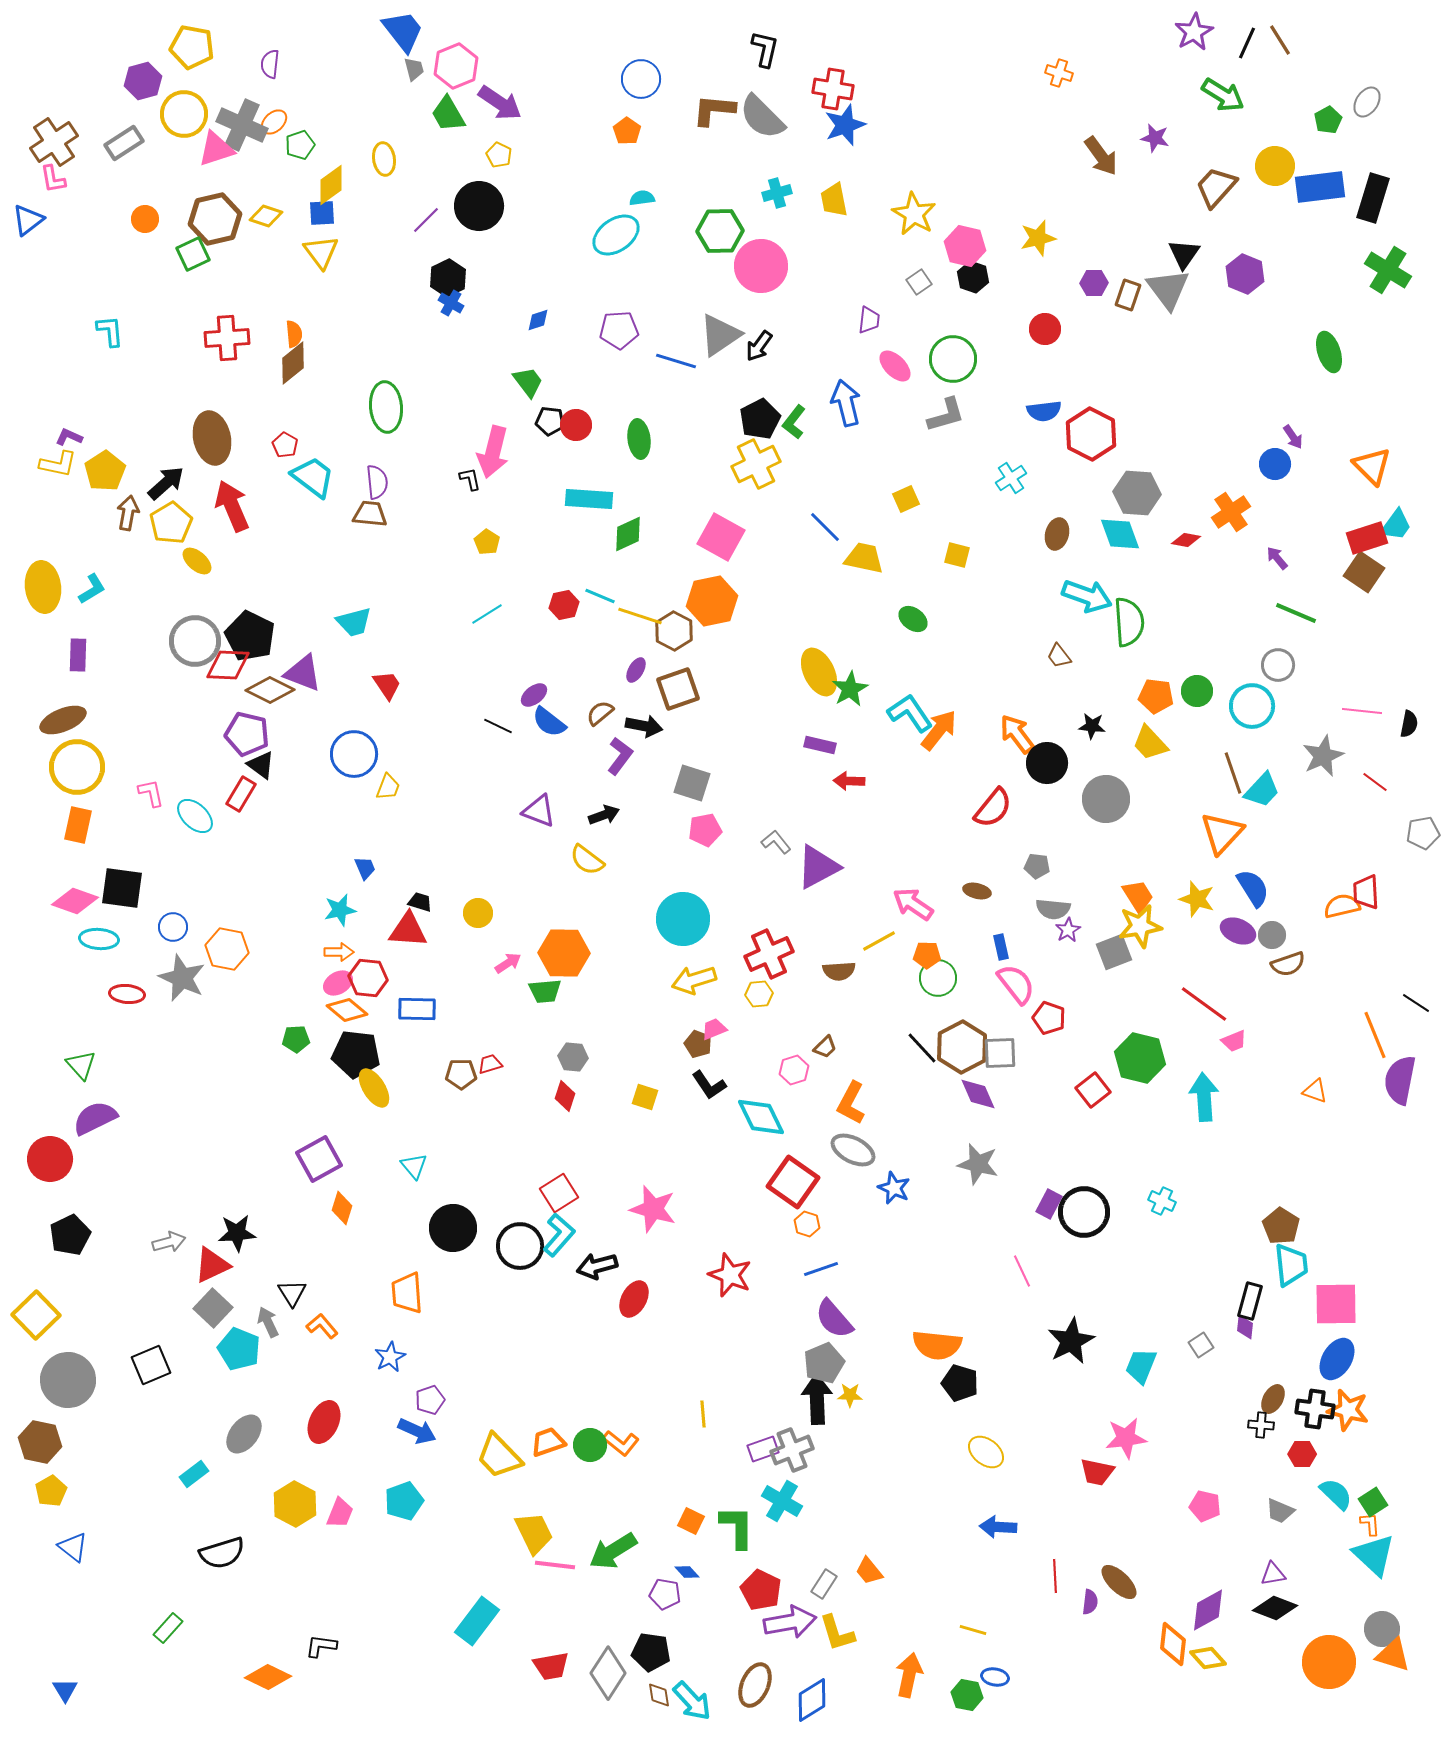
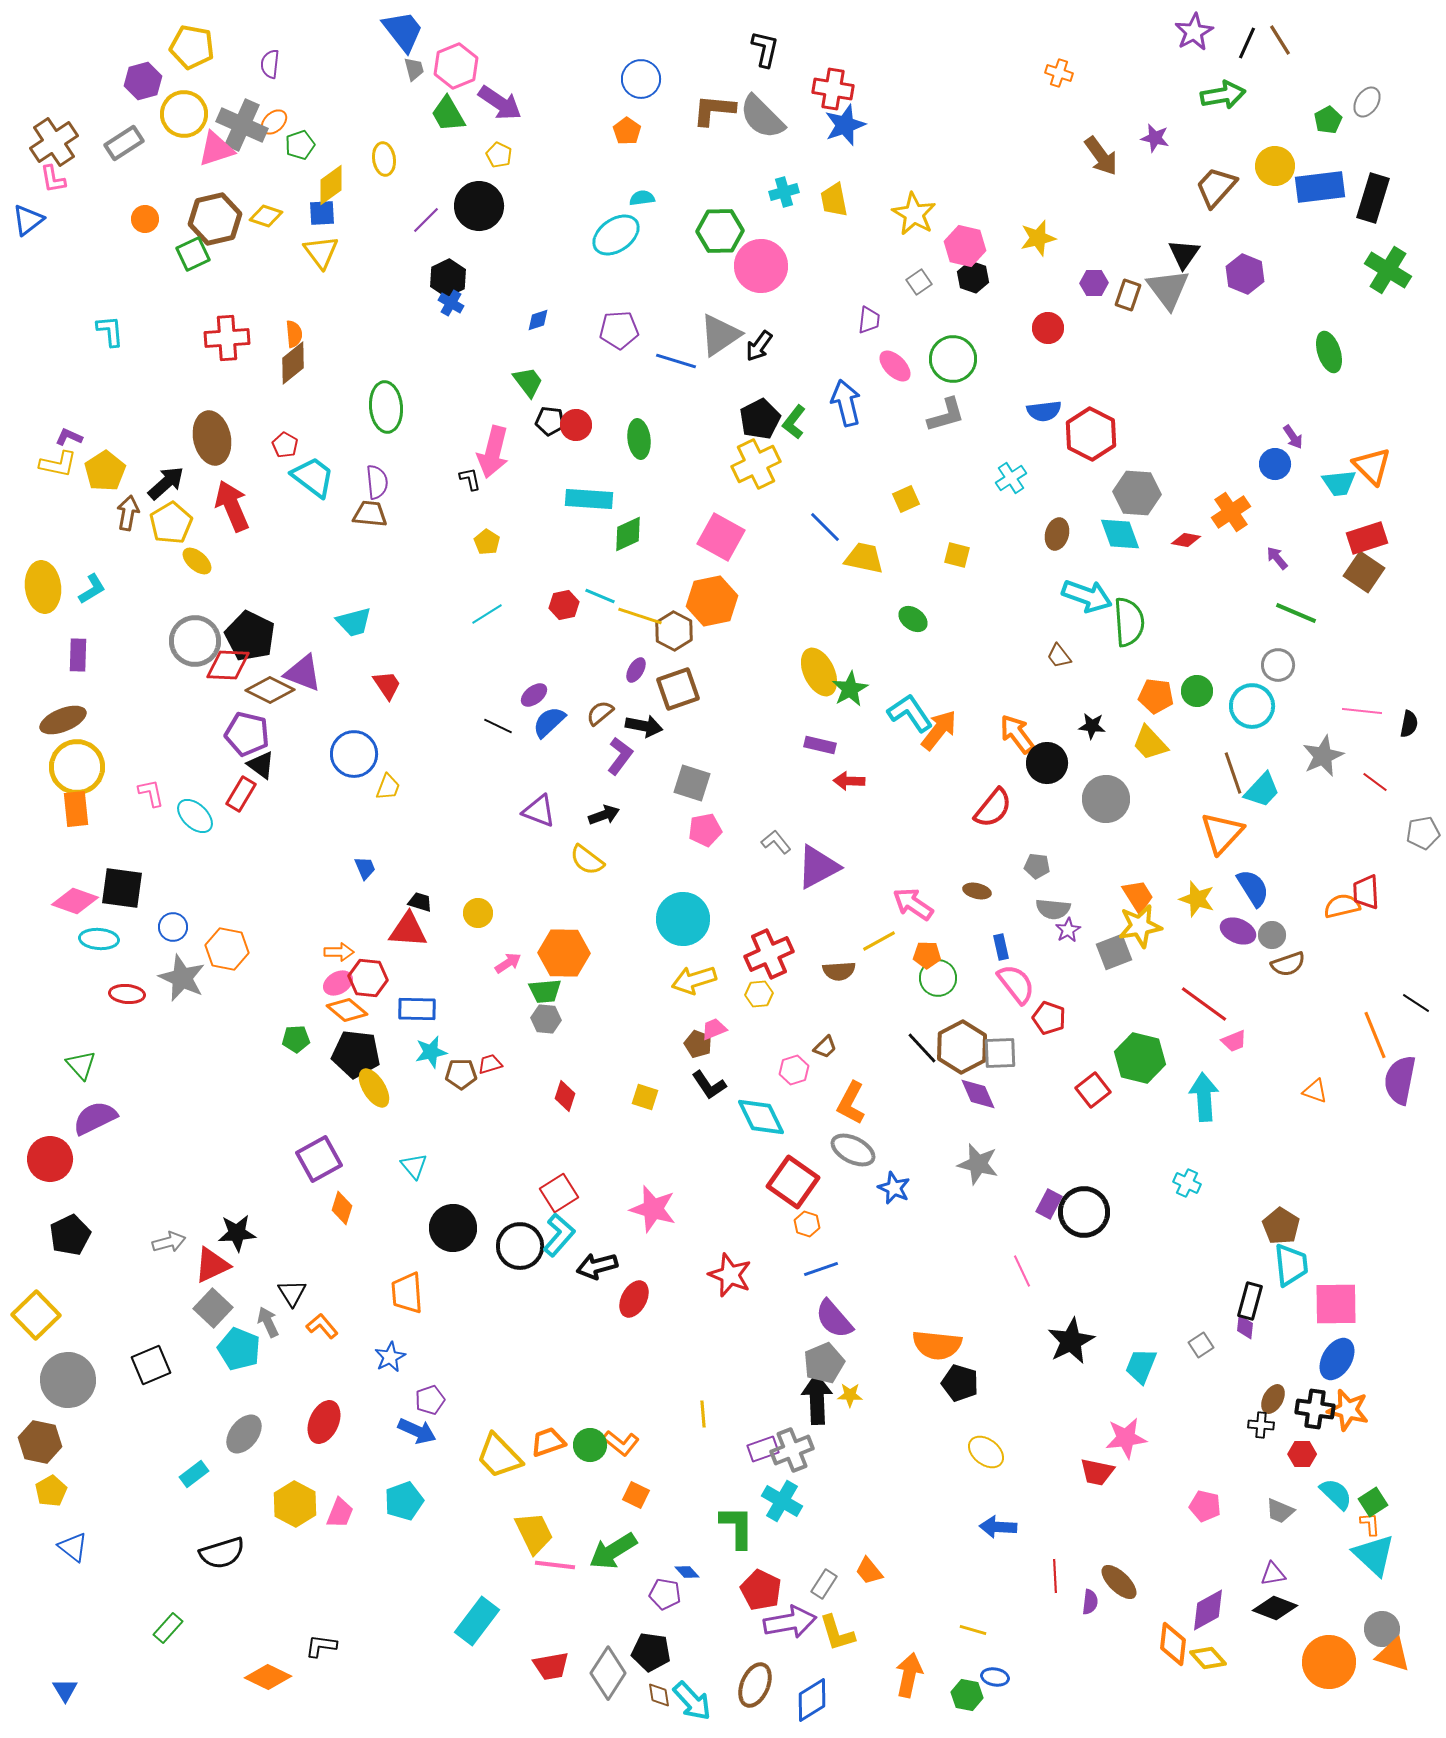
green arrow at (1223, 95): rotated 42 degrees counterclockwise
cyan cross at (777, 193): moved 7 px right, 1 px up
red circle at (1045, 329): moved 3 px right, 1 px up
cyan trapezoid at (1396, 525): moved 57 px left, 42 px up; rotated 48 degrees clockwise
blue semicircle at (549, 722): rotated 99 degrees clockwise
orange rectangle at (78, 825): moved 2 px left, 16 px up; rotated 18 degrees counterclockwise
cyan star at (340, 910): moved 91 px right, 142 px down
gray hexagon at (573, 1057): moved 27 px left, 38 px up
cyan cross at (1162, 1201): moved 25 px right, 18 px up
orange square at (691, 1521): moved 55 px left, 26 px up
